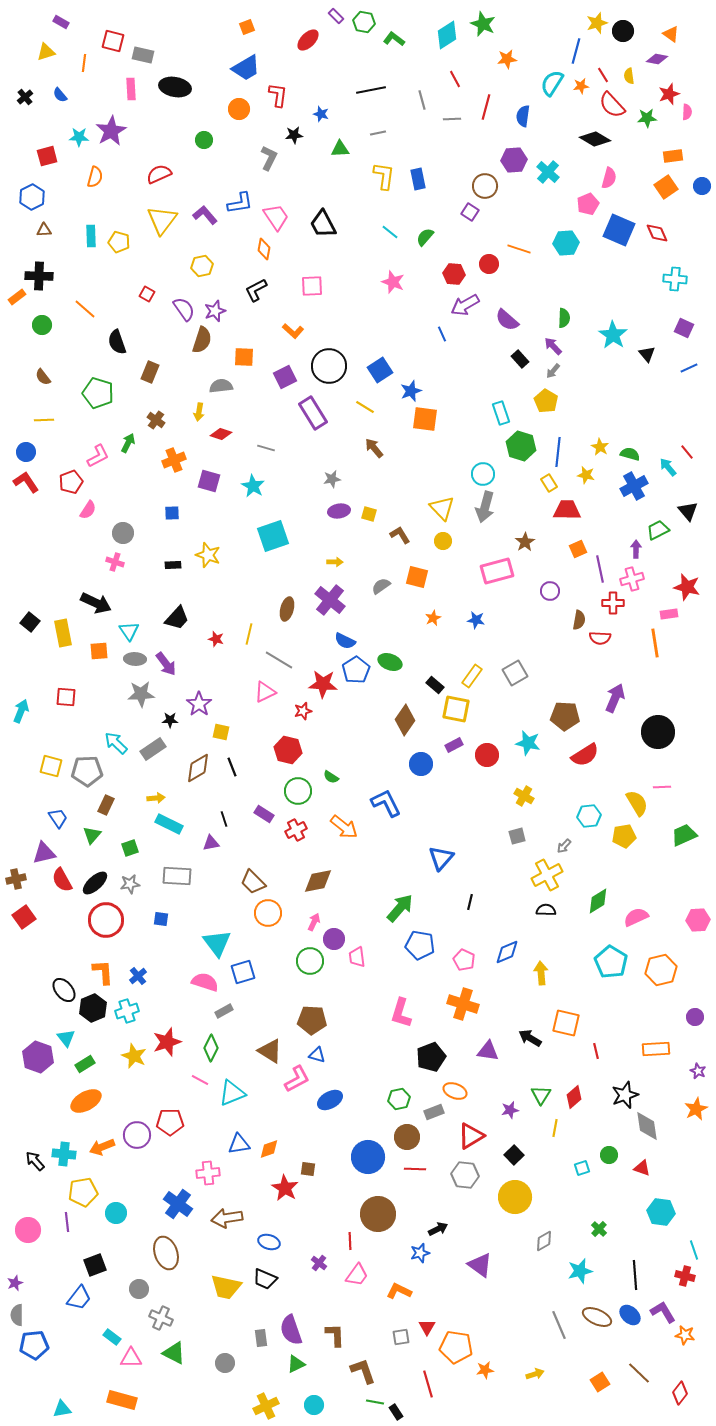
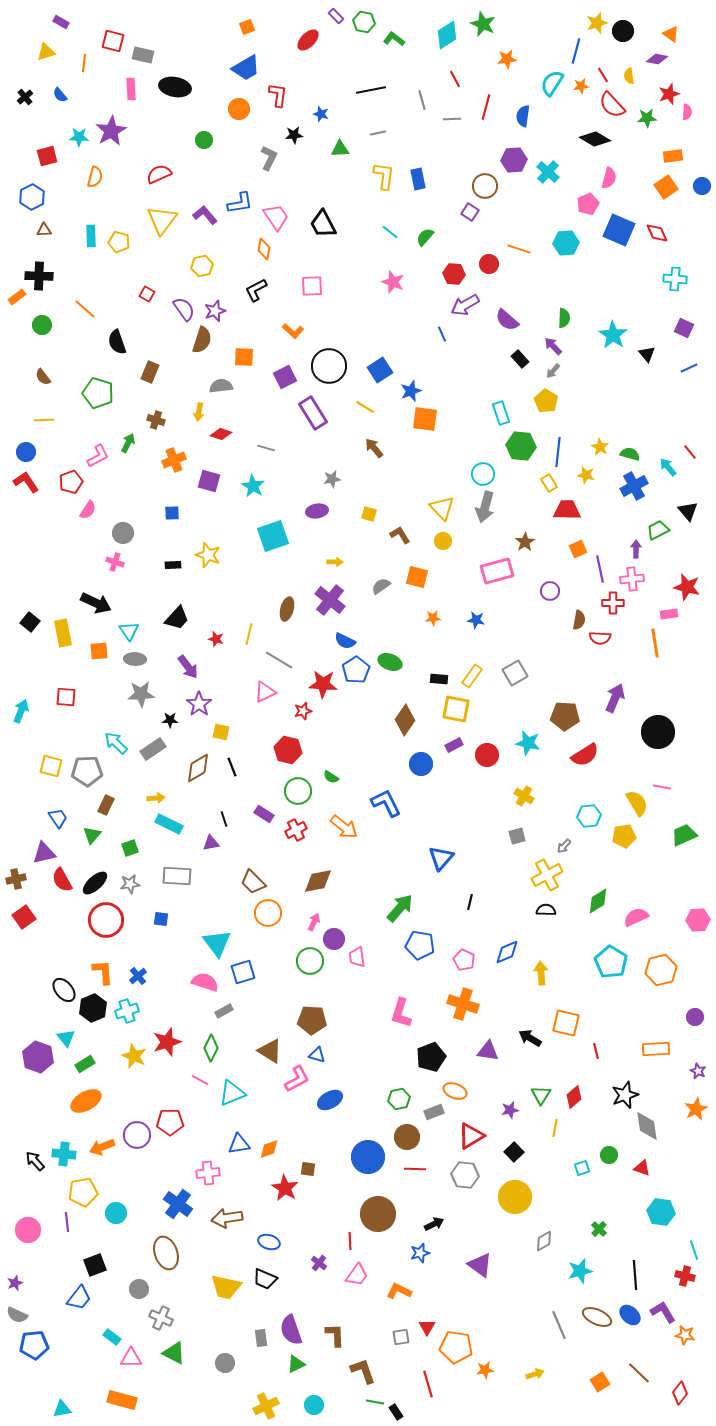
brown cross at (156, 420): rotated 18 degrees counterclockwise
green hexagon at (521, 446): rotated 12 degrees counterclockwise
red line at (687, 452): moved 3 px right
purple ellipse at (339, 511): moved 22 px left
pink cross at (632, 579): rotated 10 degrees clockwise
orange star at (433, 618): rotated 21 degrees clockwise
purple arrow at (166, 664): moved 22 px right, 3 px down
black rectangle at (435, 685): moved 4 px right, 6 px up; rotated 36 degrees counterclockwise
pink line at (662, 787): rotated 12 degrees clockwise
black square at (514, 1155): moved 3 px up
black arrow at (438, 1229): moved 4 px left, 5 px up
gray semicircle at (17, 1315): rotated 65 degrees counterclockwise
